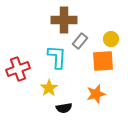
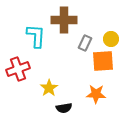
gray rectangle: moved 5 px right, 2 px down; rotated 14 degrees counterclockwise
cyan L-shape: moved 21 px left, 21 px up
orange star: rotated 18 degrees clockwise
